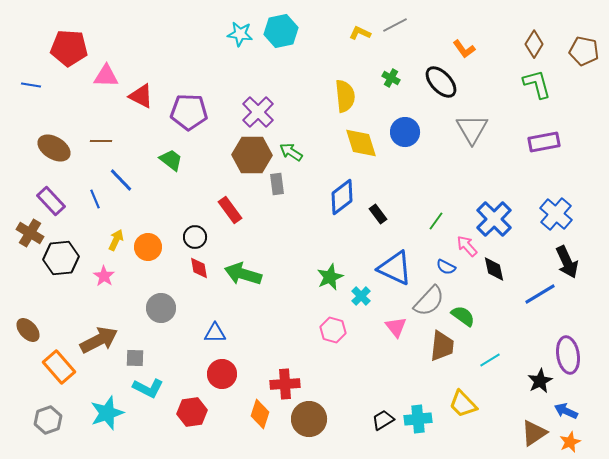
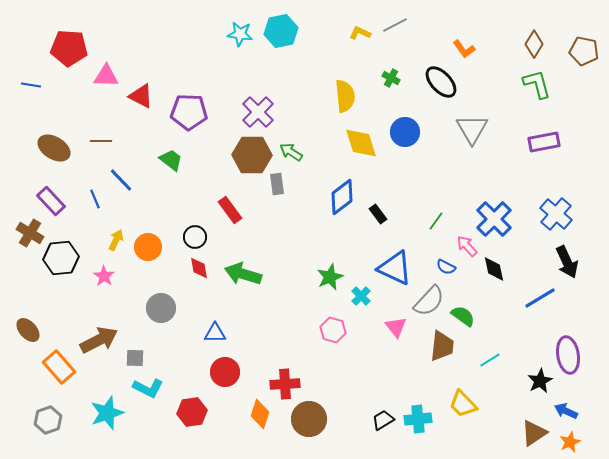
blue line at (540, 294): moved 4 px down
red circle at (222, 374): moved 3 px right, 2 px up
